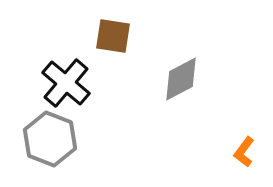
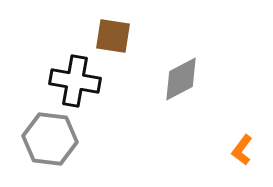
black cross: moved 9 px right, 2 px up; rotated 30 degrees counterclockwise
gray hexagon: rotated 14 degrees counterclockwise
orange L-shape: moved 2 px left, 2 px up
